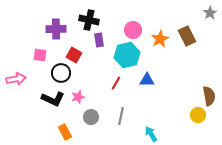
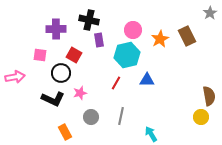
pink arrow: moved 1 px left, 2 px up
pink star: moved 2 px right, 4 px up
yellow circle: moved 3 px right, 2 px down
